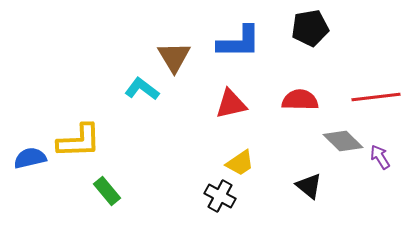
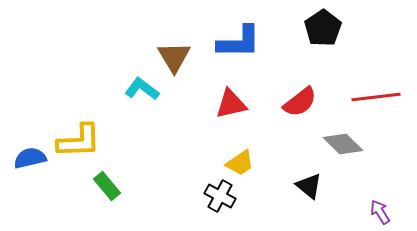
black pentagon: moved 13 px right; rotated 24 degrees counterclockwise
red semicircle: moved 2 px down; rotated 141 degrees clockwise
gray diamond: moved 3 px down
purple arrow: moved 55 px down
green rectangle: moved 5 px up
